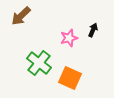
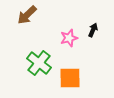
brown arrow: moved 6 px right, 1 px up
orange square: rotated 25 degrees counterclockwise
